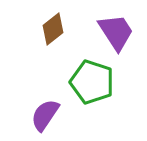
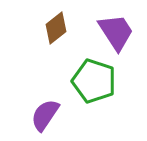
brown diamond: moved 3 px right, 1 px up
green pentagon: moved 2 px right, 1 px up
